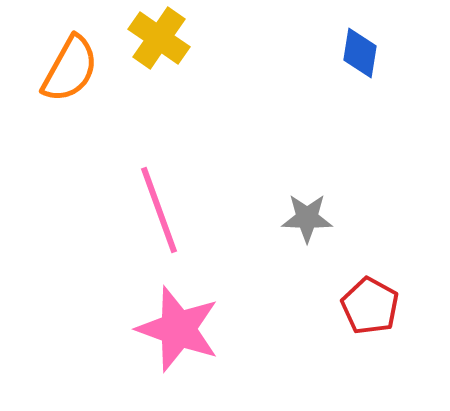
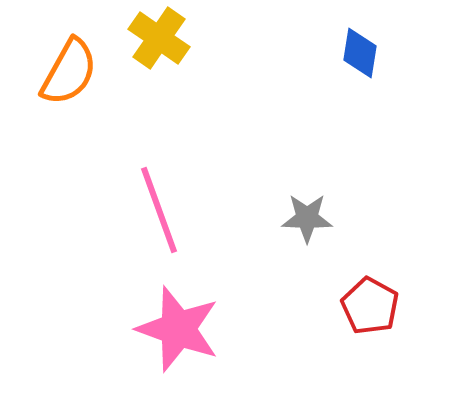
orange semicircle: moved 1 px left, 3 px down
